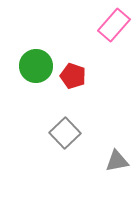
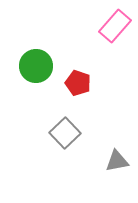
pink rectangle: moved 1 px right, 1 px down
red pentagon: moved 5 px right, 7 px down
